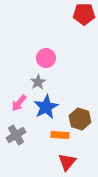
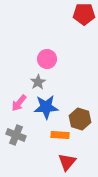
pink circle: moved 1 px right, 1 px down
blue star: rotated 25 degrees clockwise
gray cross: rotated 36 degrees counterclockwise
